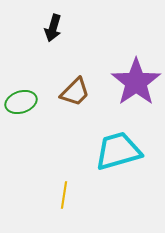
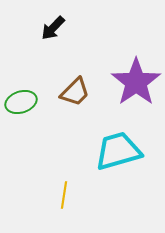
black arrow: rotated 28 degrees clockwise
